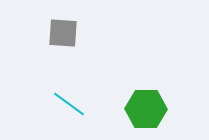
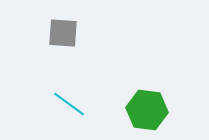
green hexagon: moved 1 px right, 1 px down; rotated 6 degrees clockwise
